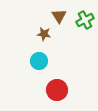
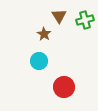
green cross: rotated 12 degrees clockwise
brown star: rotated 24 degrees clockwise
red circle: moved 7 px right, 3 px up
